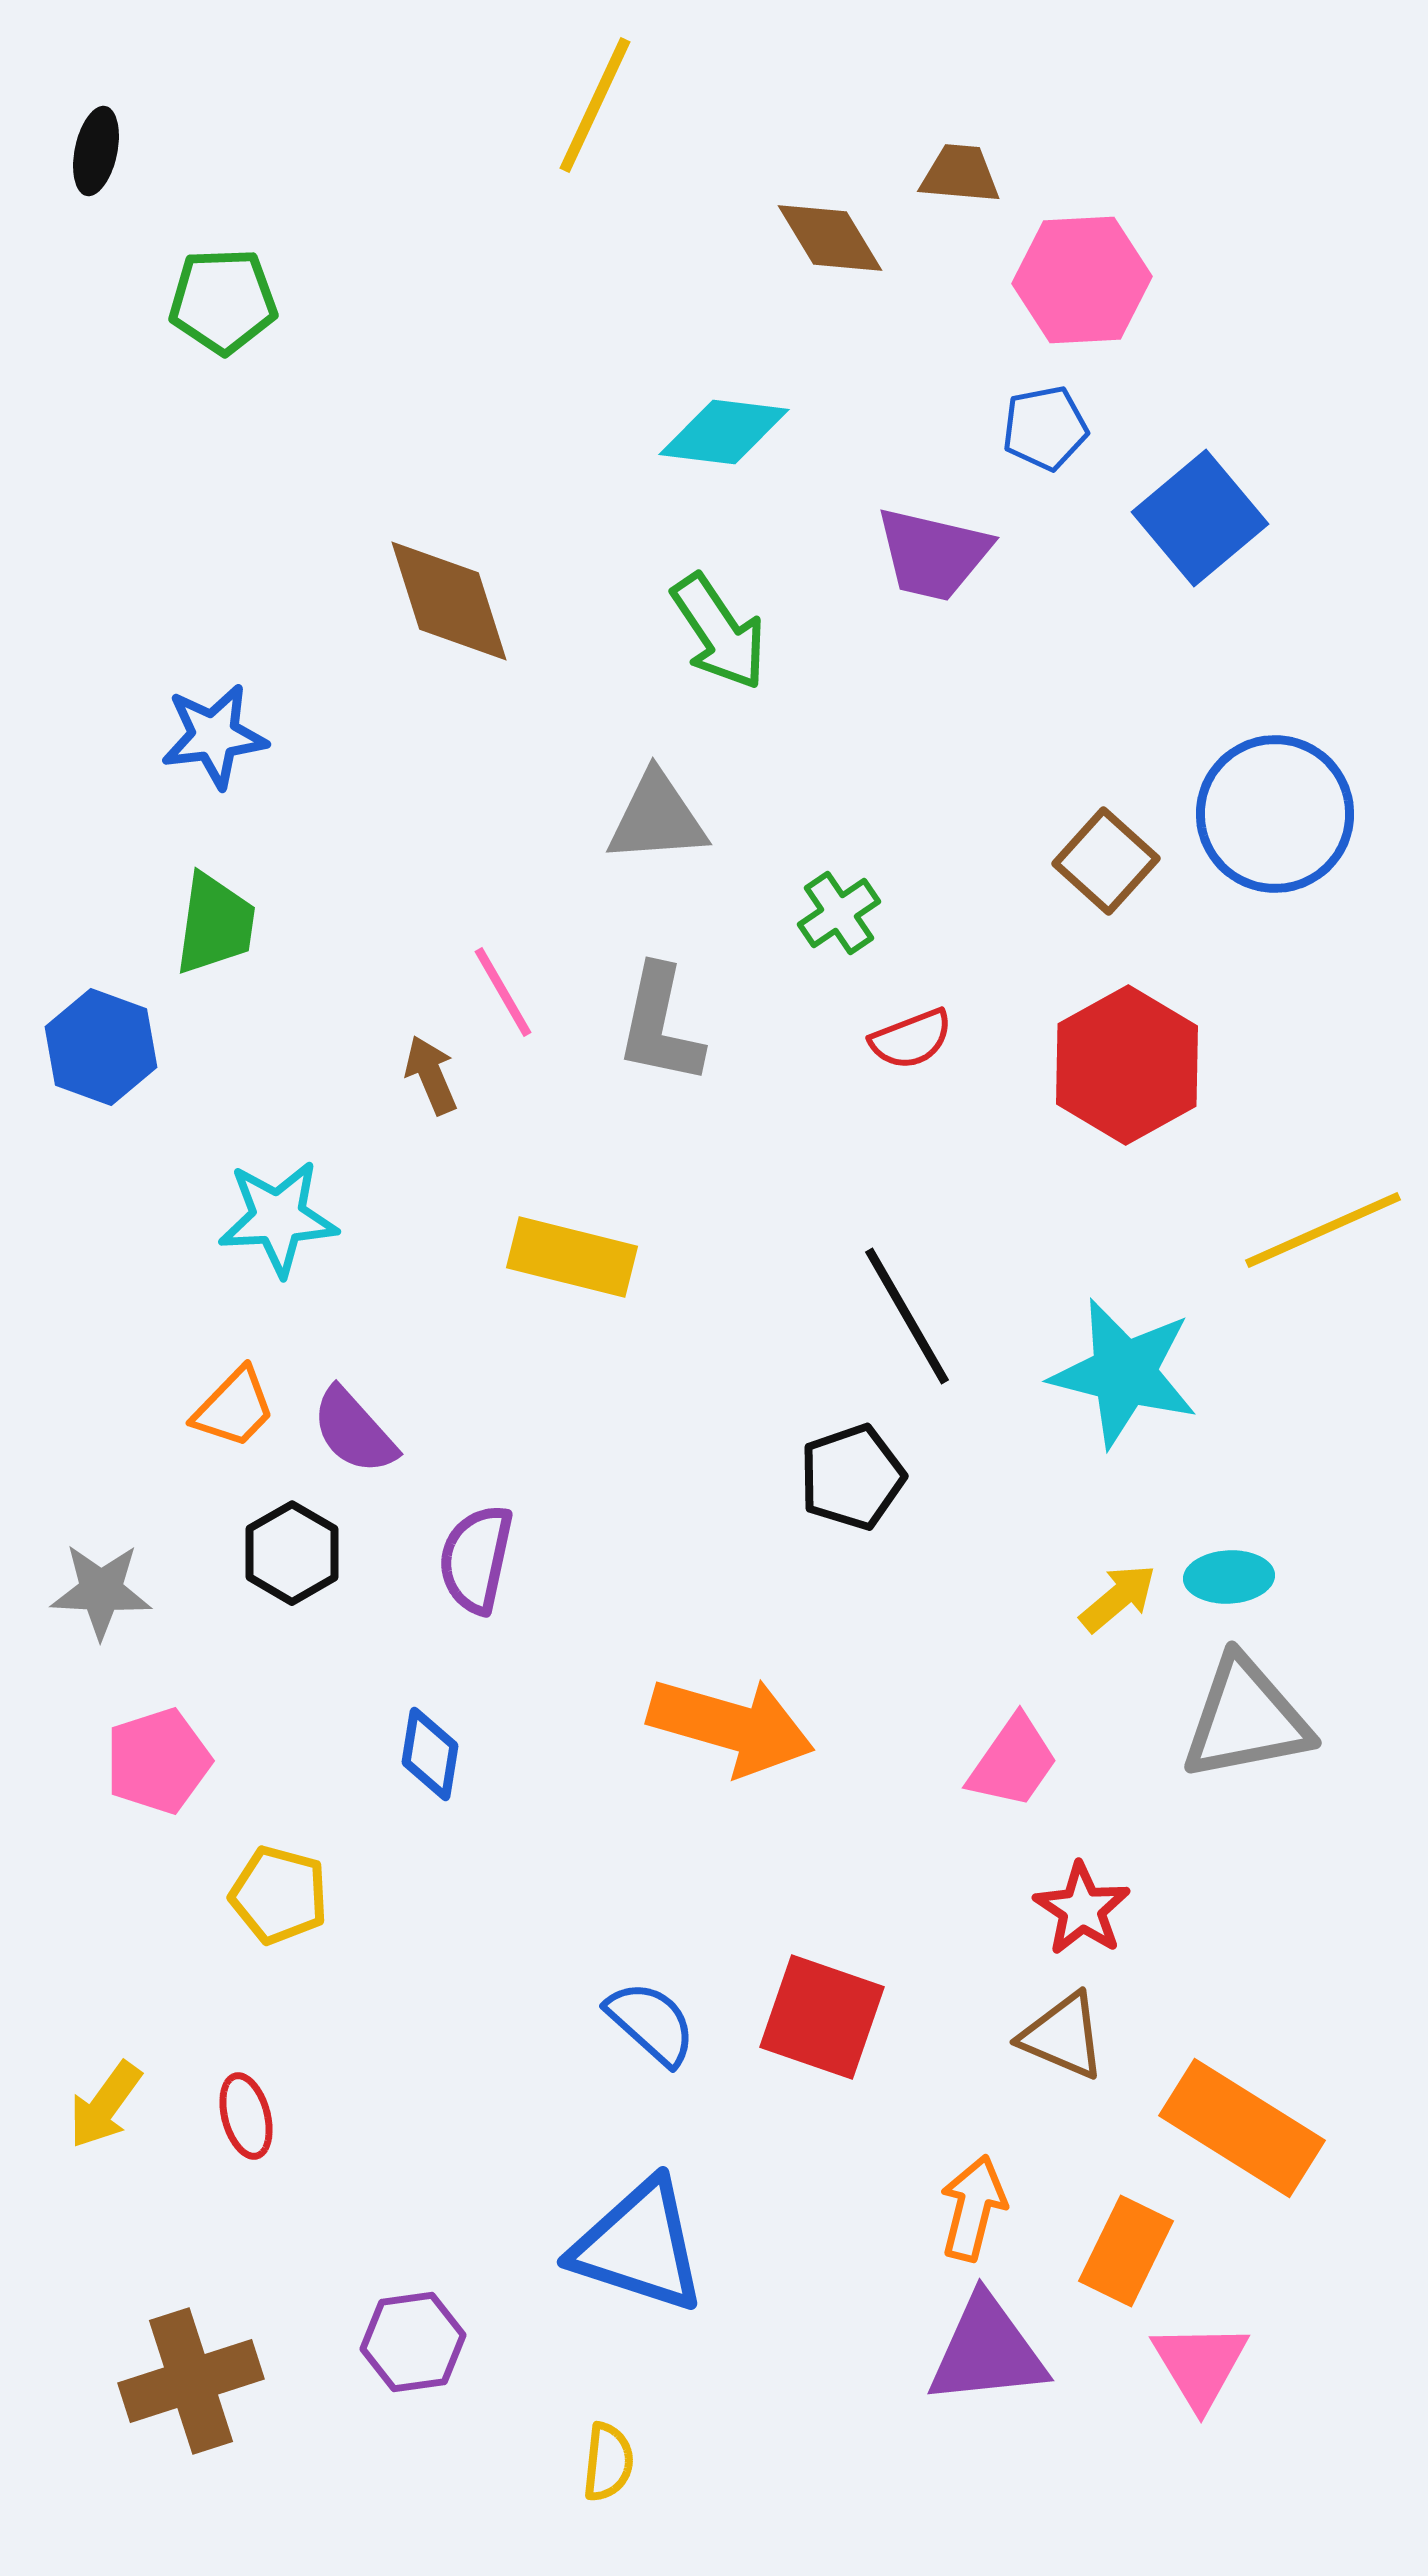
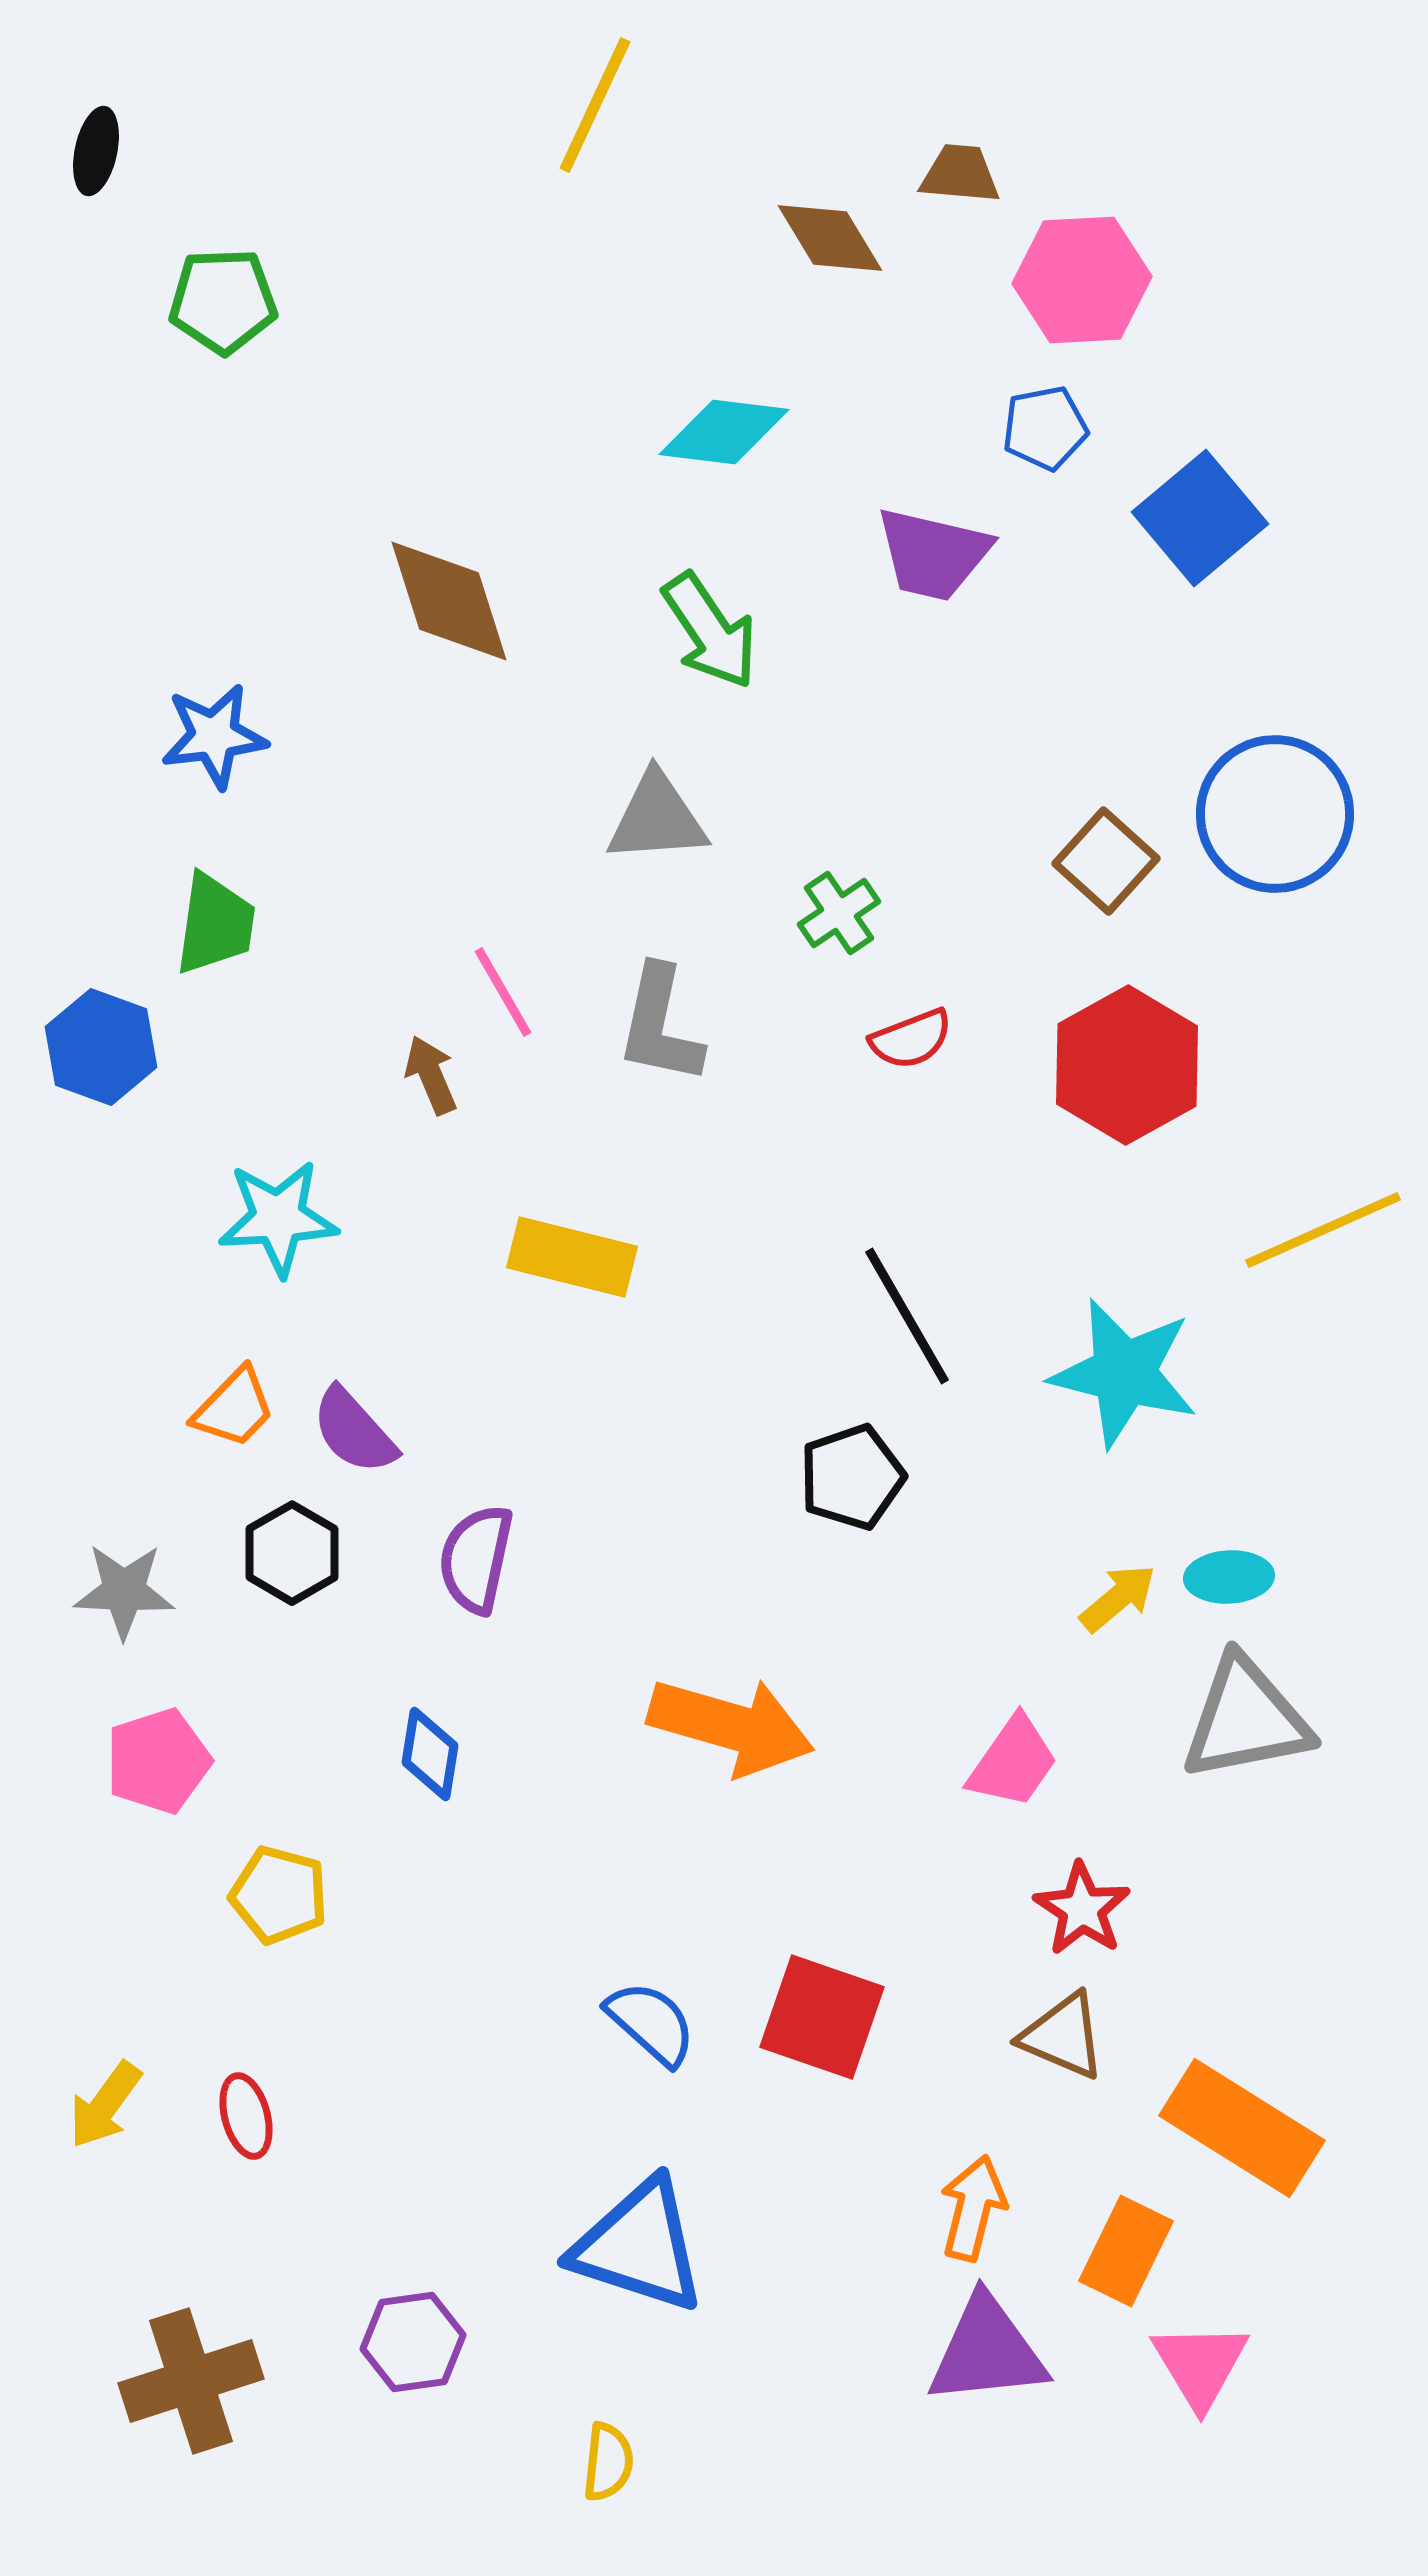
green arrow at (719, 632): moved 9 px left, 1 px up
gray star at (101, 1591): moved 23 px right
